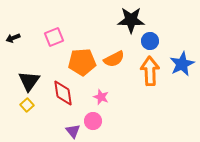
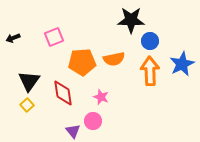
orange semicircle: rotated 15 degrees clockwise
